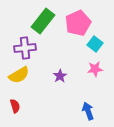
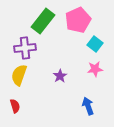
pink pentagon: moved 3 px up
yellow semicircle: rotated 140 degrees clockwise
blue arrow: moved 5 px up
